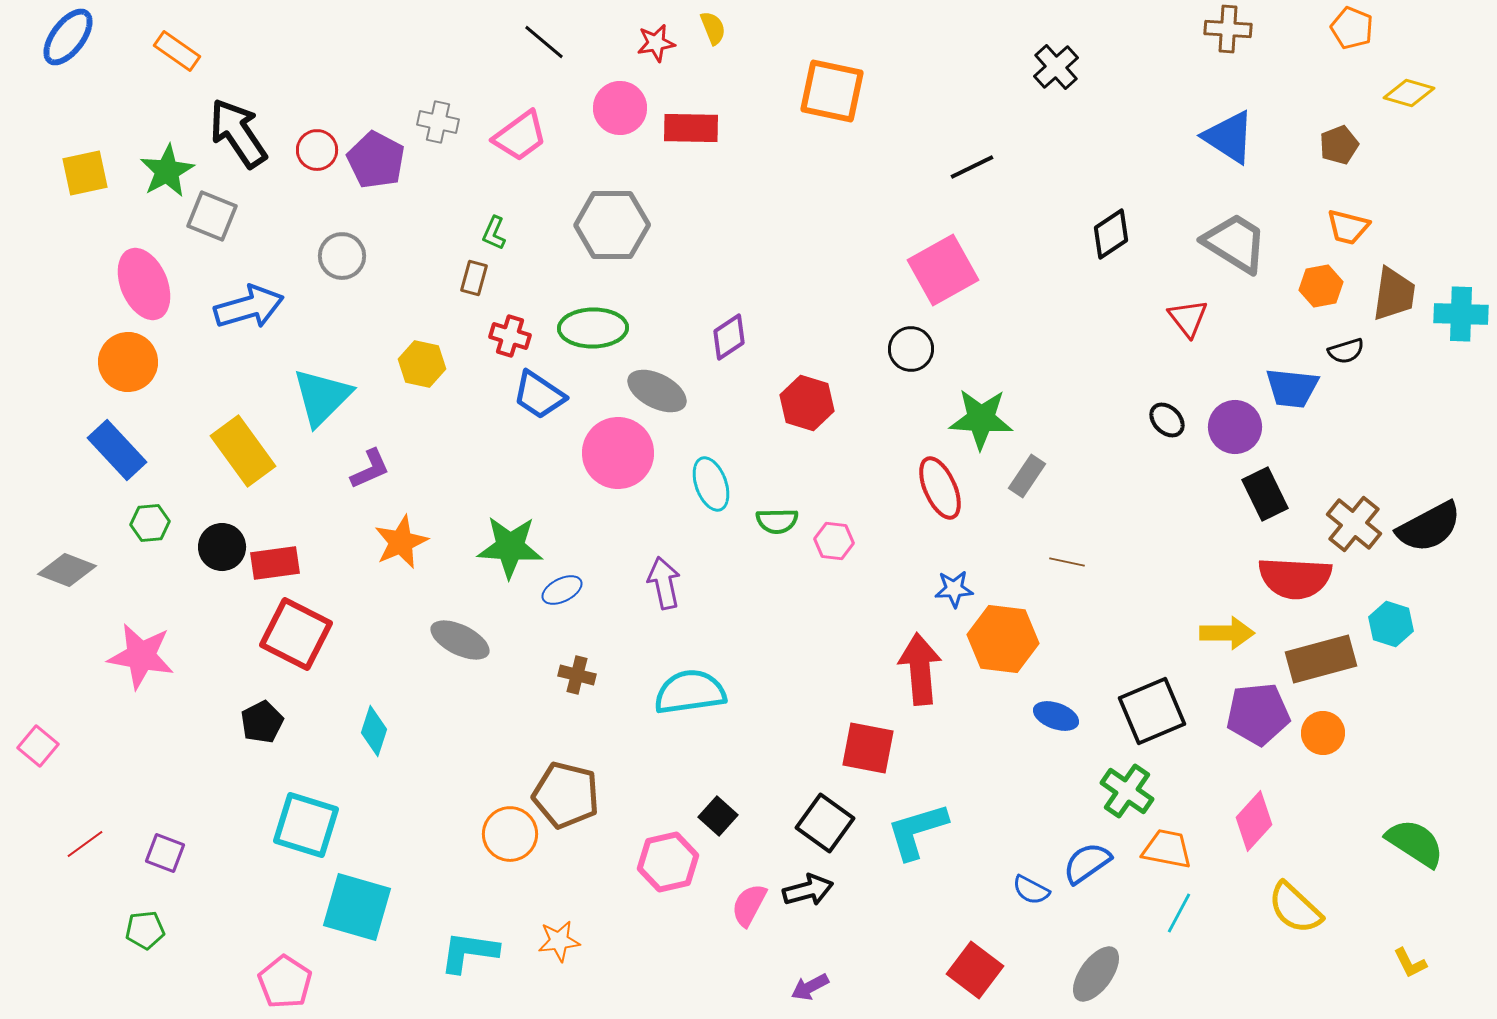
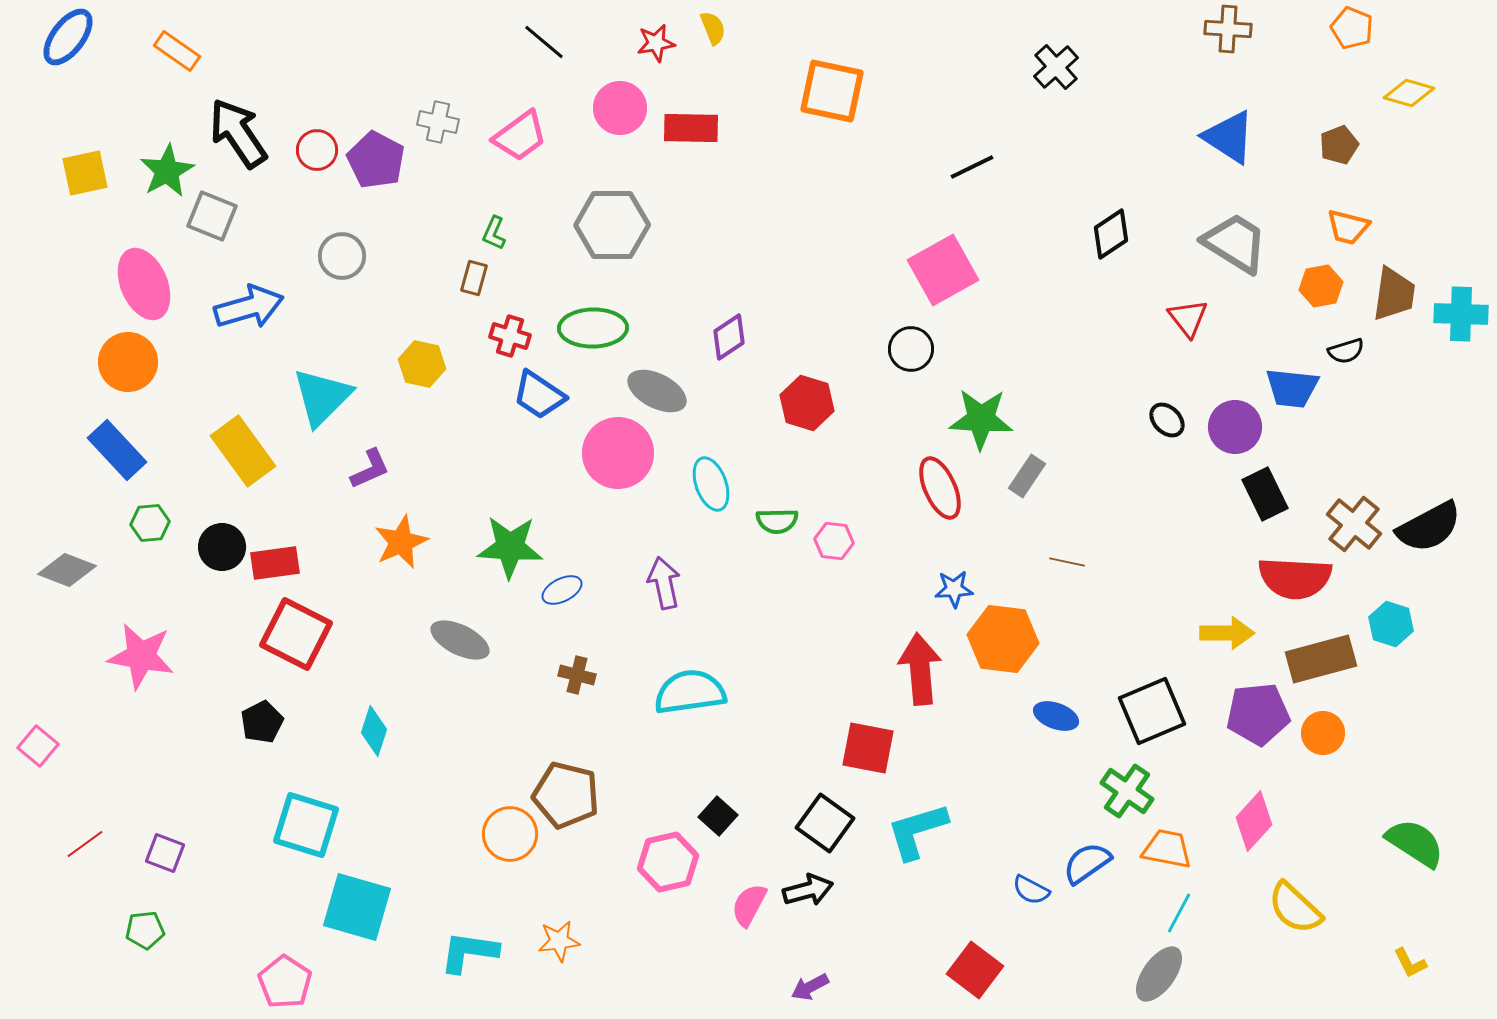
gray ellipse at (1096, 974): moved 63 px right
